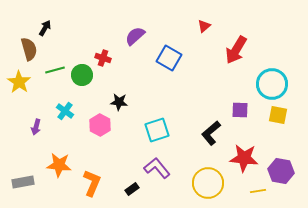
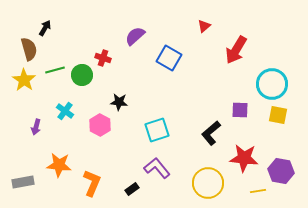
yellow star: moved 5 px right, 2 px up
